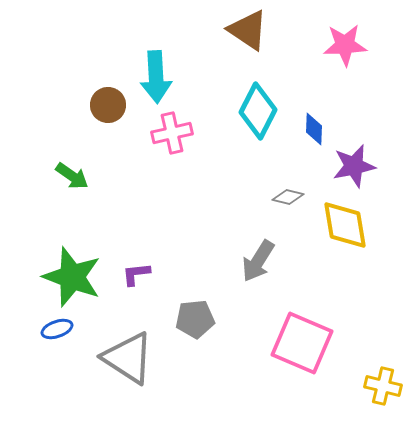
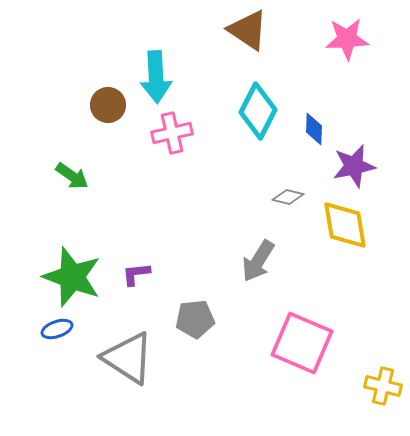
pink star: moved 2 px right, 6 px up
